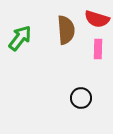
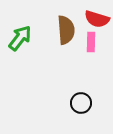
pink rectangle: moved 7 px left, 7 px up
black circle: moved 5 px down
